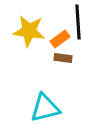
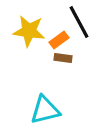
black line: moved 1 px right; rotated 24 degrees counterclockwise
orange rectangle: moved 1 px left, 1 px down
cyan triangle: moved 2 px down
